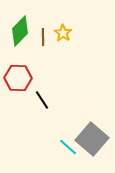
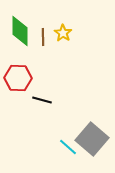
green diamond: rotated 44 degrees counterclockwise
black line: rotated 42 degrees counterclockwise
